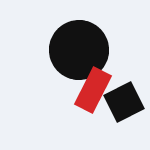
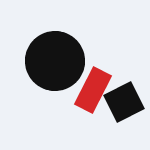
black circle: moved 24 px left, 11 px down
